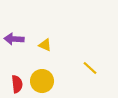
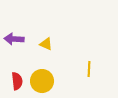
yellow triangle: moved 1 px right, 1 px up
yellow line: moved 1 px left, 1 px down; rotated 49 degrees clockwise
red semicircle: moved 3 px up
